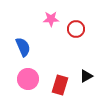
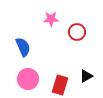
red circle: moved 1 px right, 3 px down
